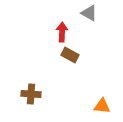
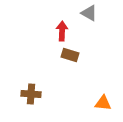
red arrow: moved 1 px up
brown rectangle: rotated 12 degrees counterclockwise
orange triangle: moved 1 px right, 3 px up
